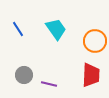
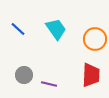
blue line: rotated 14 degrees counterclockwise
orange circle: moved 2 px up
